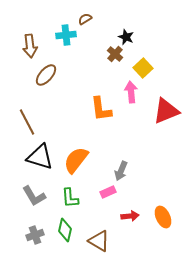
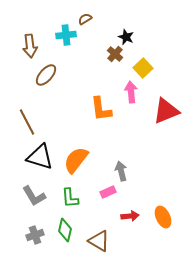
gray arrow: rotated 144 degrees clockwise
